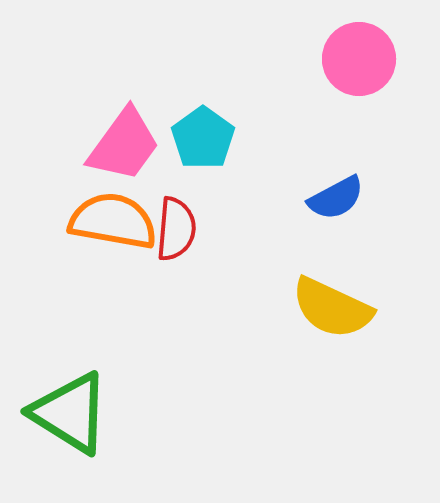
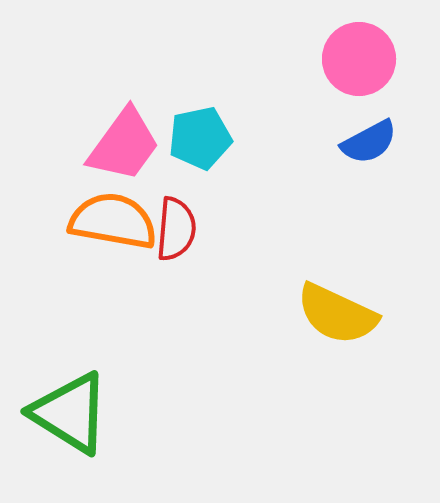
cyan pentagon: moved 3 px left; rotated 24 degrees clockwise
blue semicircle: moved 33 px right, 56 px up
yellow semicircle: moved 5 px right, 6 px down
